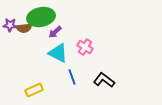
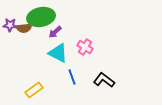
yellow rectangle: rotated 12 degrees counterclockwise
